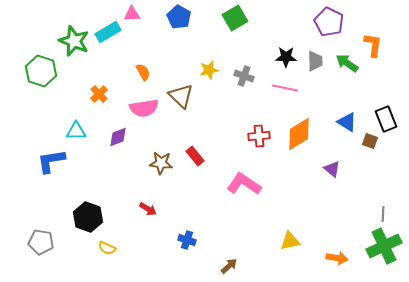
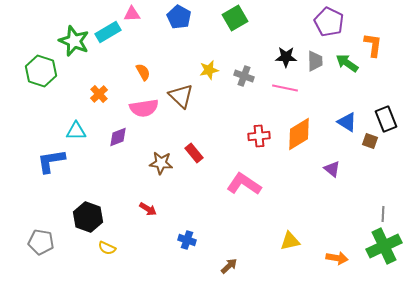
red rectangle: moved 1 px left, 3 px up
